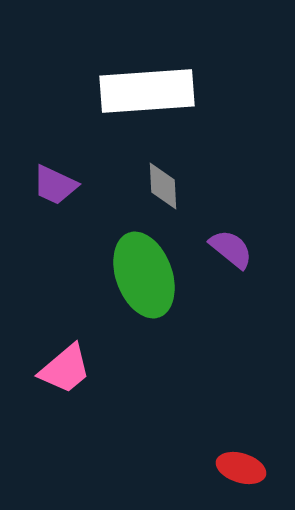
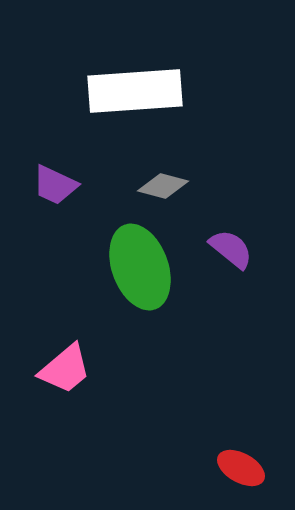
white rectangle: moved 12 px left
gray diamond: rotated 72 degrees counterclockwise
green ellipse: moved 4 px left, 8 px up
red ellipse: rotated 12 degrees clockwise
